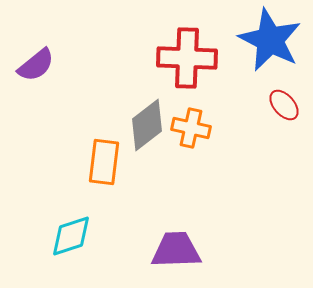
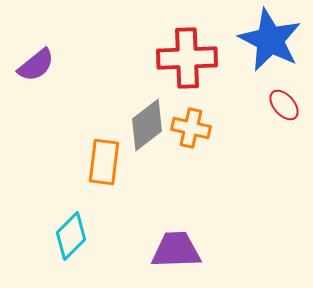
red cross: rotated 4 degrees counterclockwise
cyan diamond: rotated 27 degrees counterclockwise
